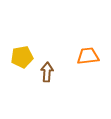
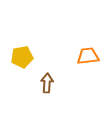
brown arrow: moved 11 px down
